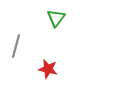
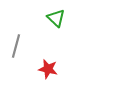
green triangle: rotated 24 degrees counterclockwise
